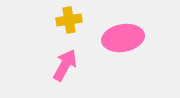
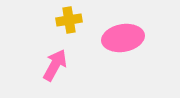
pink arrow: moved 10 px left
